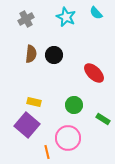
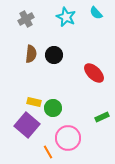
green circle: moved 21 px left, 3 px down
green rectangle: moved 1 px left, 2 px up; rotated 56 degrees counterclockwise
orange line: moved 1 px right; rotated 16 degrees counterclockwise
